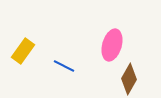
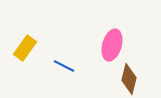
yellow rectangle: moved 2 px right, 3 px up
brown diamond: rotated 16 degrees counterclockwise
